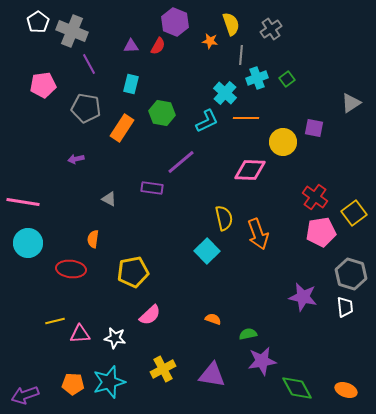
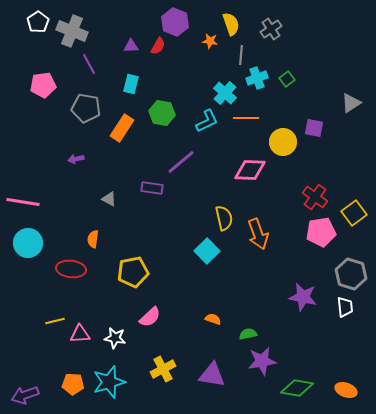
pink semicircle at (150, 315): moved 2 px down
green diamond at (297, 388): rotated 52 degrees counterclockwise
